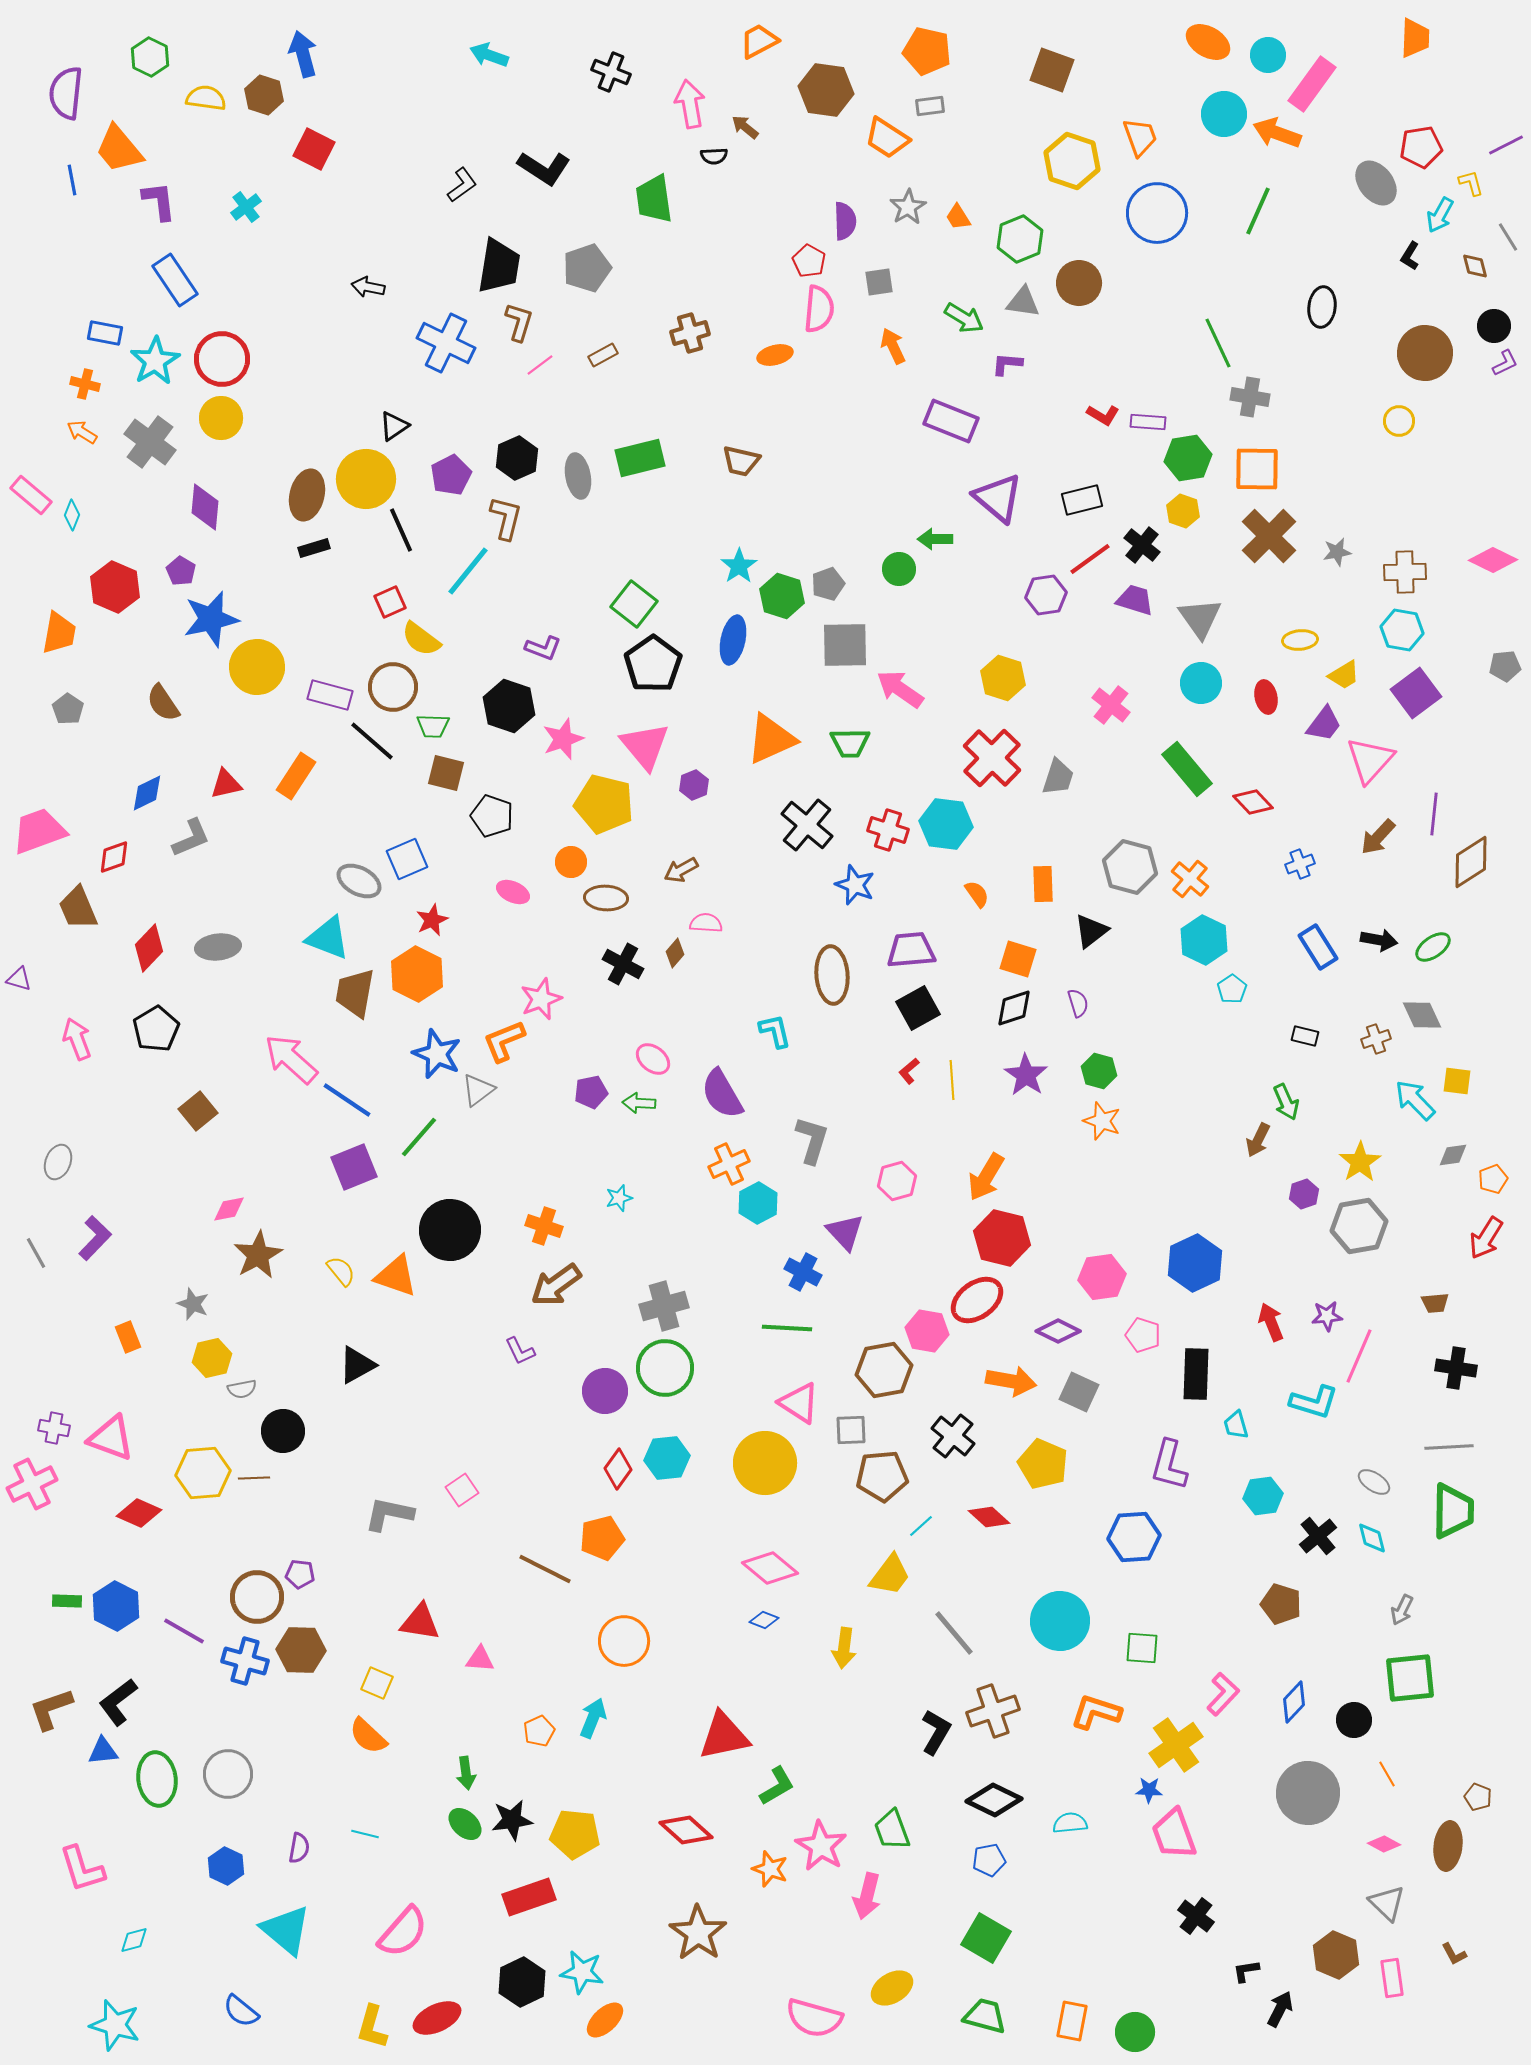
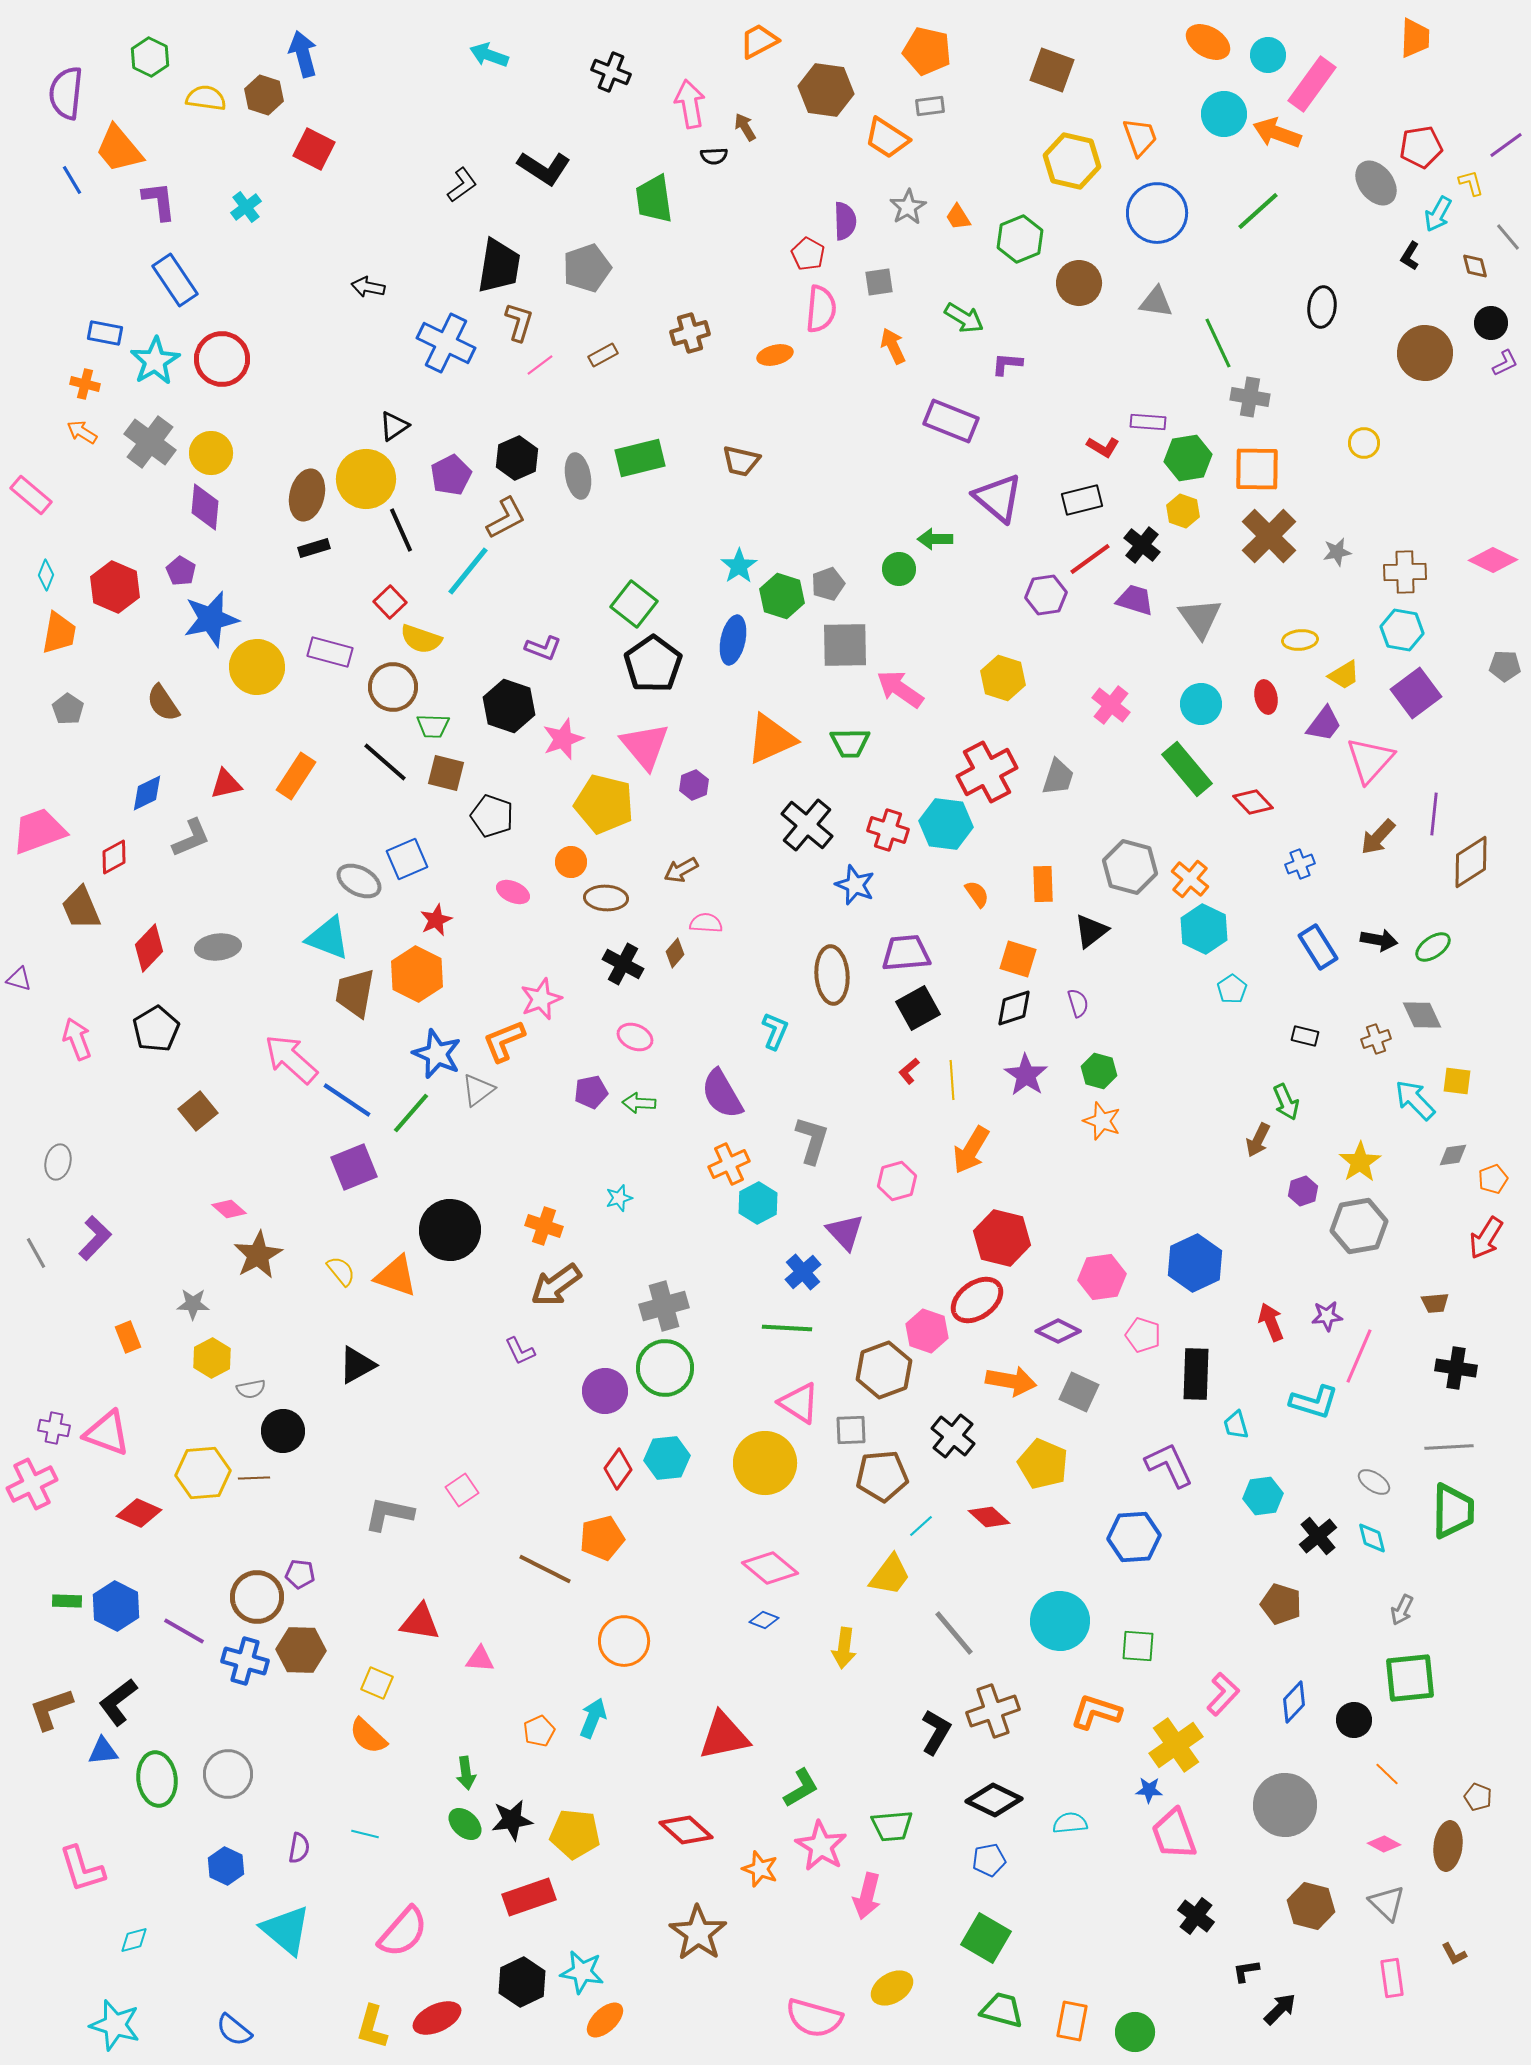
brown arrow at (745, 127): rotated 20 degrees clockwise
purple line at (1506, 145): rotated 9 degrees counterclockwise
yellow hexagon at (1072, 161): rotated 6 degrees counterclockwise
blue line at (72, 180): rotated 20 degrees counterclockwise
green line at (1258, 211): rotated 24 degrees clockwise
cyan arrow at (1440, 215): moved 2 px left, 1 px up
gray line at (1508, 237): rotated 8 degrees counterclockwise
red pentagon at (809, 261): moved 1 px left, 7 px up
gray triangle at (1023, 302): moved 133 px right
pink semicircle at (819, 309): moved 2 px right
black circle at (1494, 326): moved 3 px left, 3 px up
red L-shape at (1103, 415): moved 32 px down
yellow circle at (221, 418): moved 10 px left, 35 px down
yellow circle at (1399, 421): moved 35 px left, 22 px down
cyan diamond at (72, 515): moved 26 px left, 60 px down
brown L-shape at (506, 518): rotated 48 degrees clockwise
red square at (390, 602): rotated 20 degrees counterclockwise
yellow semicircle at (421, 639): rotated 18 degrees counterclockwise
gray pentagon at (1505, 666): rotated 8 degrees clockwise
cyan circle at (1201, 683): moved 21 px down
purple rectangle at (330, 695): moved 43 px up
black line at (372, 741): moved 13 px right, 21 px down
red cross at (992, 758): moved 5 px left, 14 px down; rotated 18 degrees clockwise
red diamond at (114, 857): rotated 9 degrees counterclockwise
brown trapezoid at (78, 908): moved 3 px right
red star at (432, 920): moved 4 px right
cyan hexagon at (1204, 940): moved 11 px up
purple trapezoid at (911, 950): moved 5 px left, 3 px down
cyan L-shape at (775, 1031): rotated 36 degrees clockwise
pink ellipse at (653, 1059): moved 18 px left, 22 px up; rotated 16 degrees counterclockwise
green line at (419, 1137): moved 8 px left, 24 px up
gray ellipse at (58, 1162): rotated 8 degrees counterclockwise
orange arrow at (986, 1177): moved 15 px left, 27 px up
purple hexagon at (1304, 1194): moved 1 px left, 3 px up
pink diamond at (229, 1209): rotated 52 degrees clockwise
blue cross at (803, 1272): rotated 21 degrees clockwise
gray star at (193, 1304): rotated 20 degrees counterclockwise
pink hexagon at (927, 1331): rotated 9 degrees clockwise
yellow hexagon at (212, 1358): rotated 15 degrees counterclockwise
brown hexagon at (884, 1370): rotated 10 degrees counterclockwise
gray semicircle at (242, 1389): moved 9 px right
pink triangle at (111, 1438): moved 4 px left, 5 px up
purple L-shape at (1169, 1465): rotated 140 degrees clockwise
green square at (1142, 1648): moved 4 px left, 2 px up
orange line at (1387, 1774): rotated 16 degrees counterclockwise
green L-shape at (777, 1786): moved 24 px right, 2 px down
gray circle at (1308, 1793): moved 23 px left, 12 px down
green trapezoid at (892, 1830): moved 4 px up; rotated 75 degrees counterclockwise
orange star at (770, 1869): moved 10 px left
brown hexagon at (1336, 1955): moved 25 px left, 49 px up; rotated 9 degrees counterclockwise
black arrow at (1280, 2009): rotated 18 degrees clockwise
blue semicircle at (241, 2011): moved 7 px left, 19 px down
green trapezoid at (985, 2016): moved 17 px right, 6 px up
